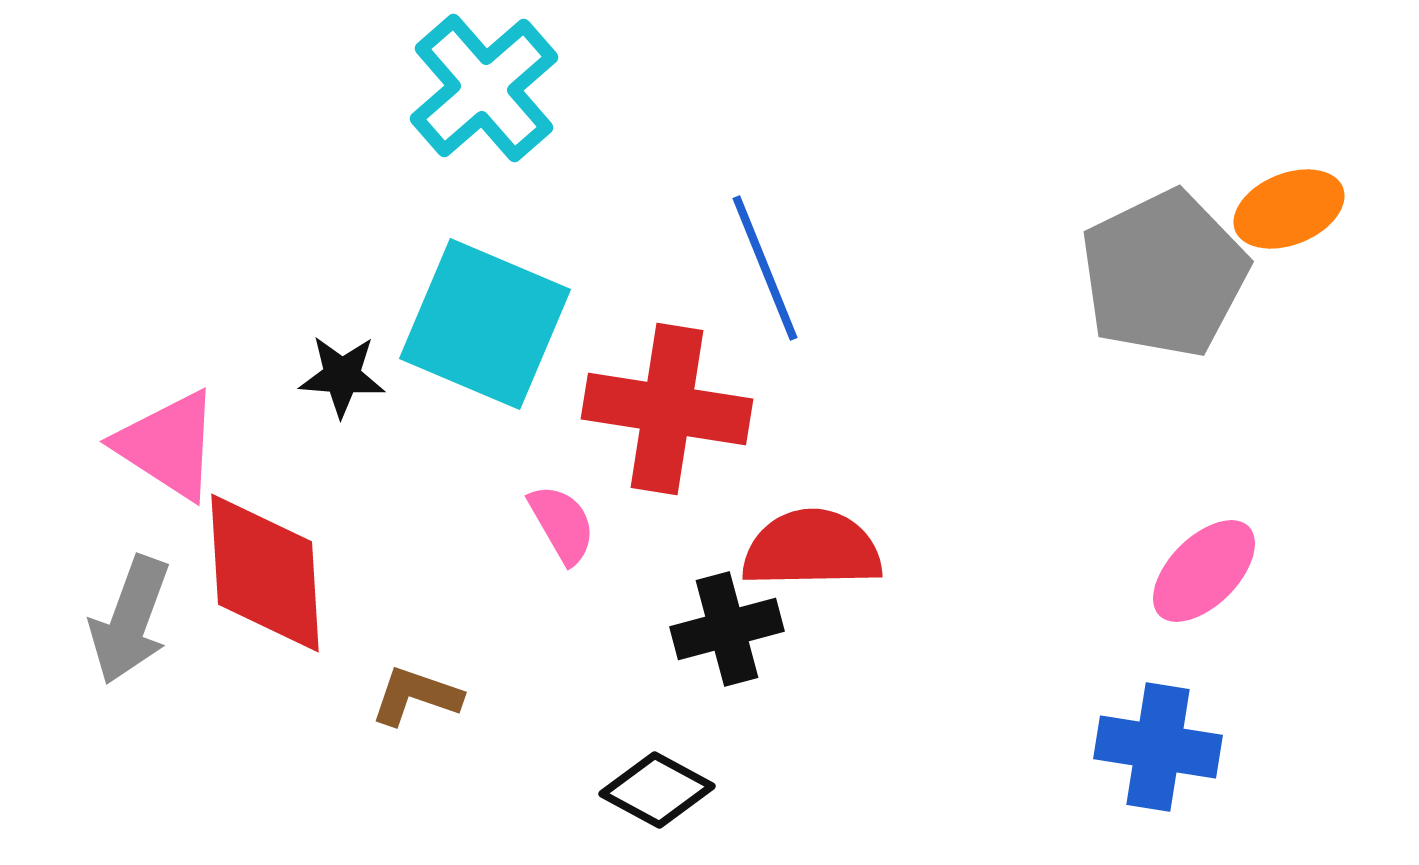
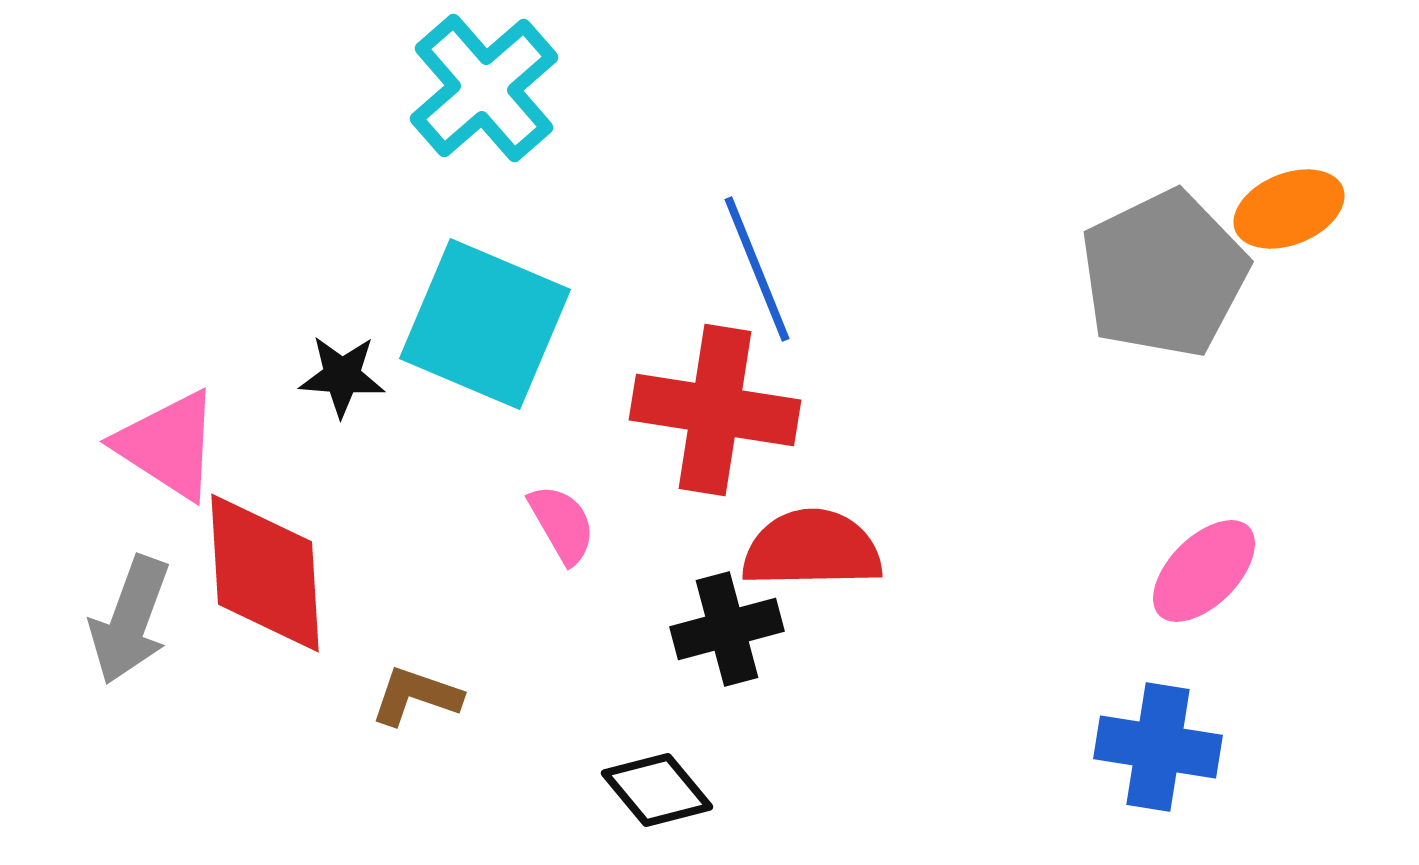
blue line: moved 8 px left, 1 px down
red cross: moved 48 px right, 1 px down
black diamond: rotated 22 degrees clockwise
